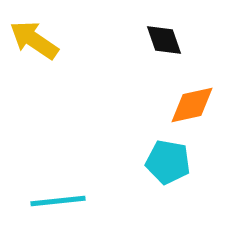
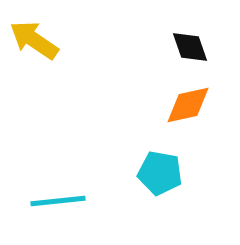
black diamond: moved 26 px right, 7 px down
orange diamond: moved 4 px left
cyan pentagon: moved 8 px left, 11 px down
